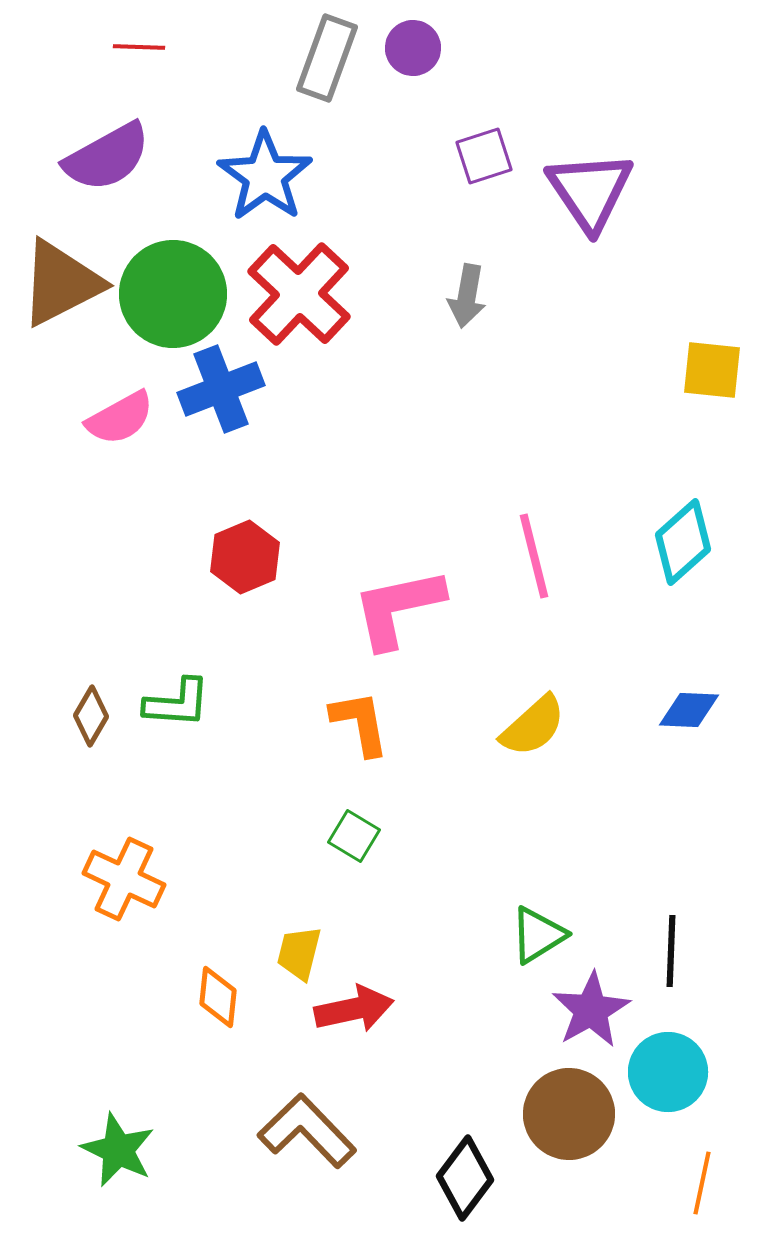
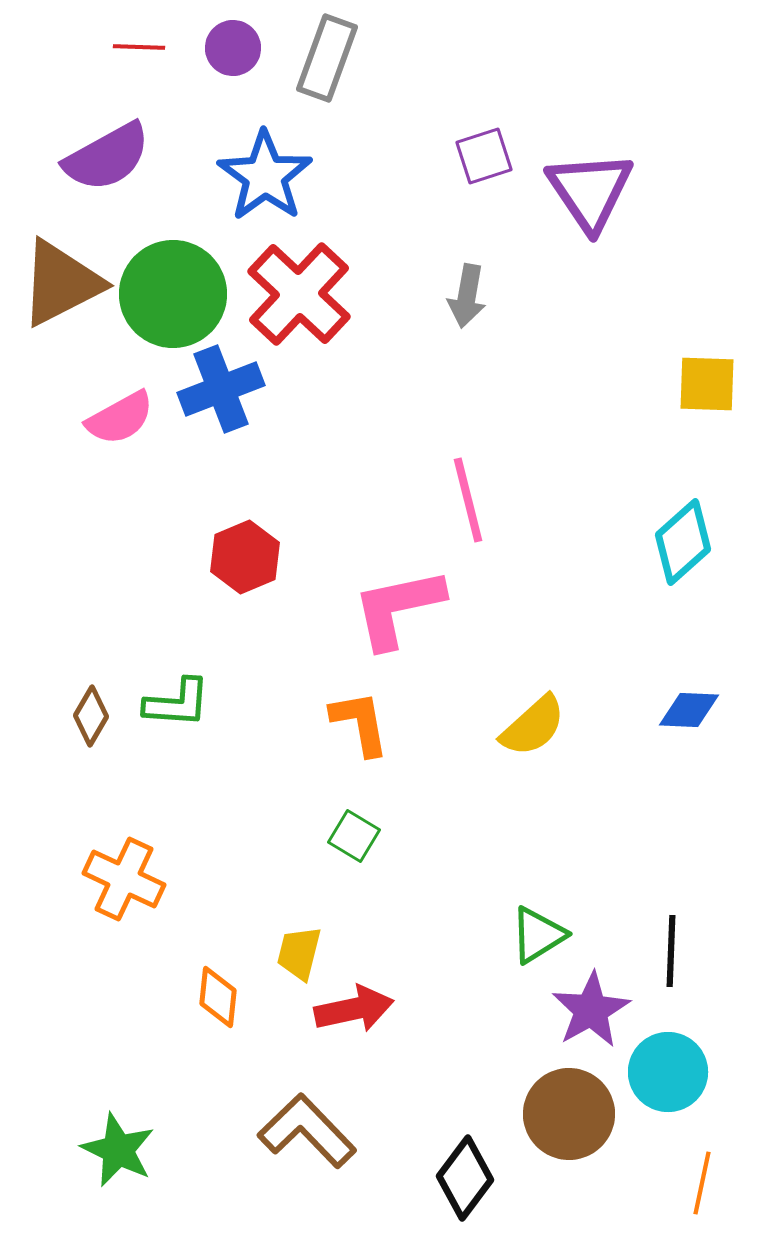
purple circle: moved 180 px left
yellow square: moved 5 px left, 14 px down; rotated 4 degrees counterclockwise
pink line: moved 66 px left, 56 px up
